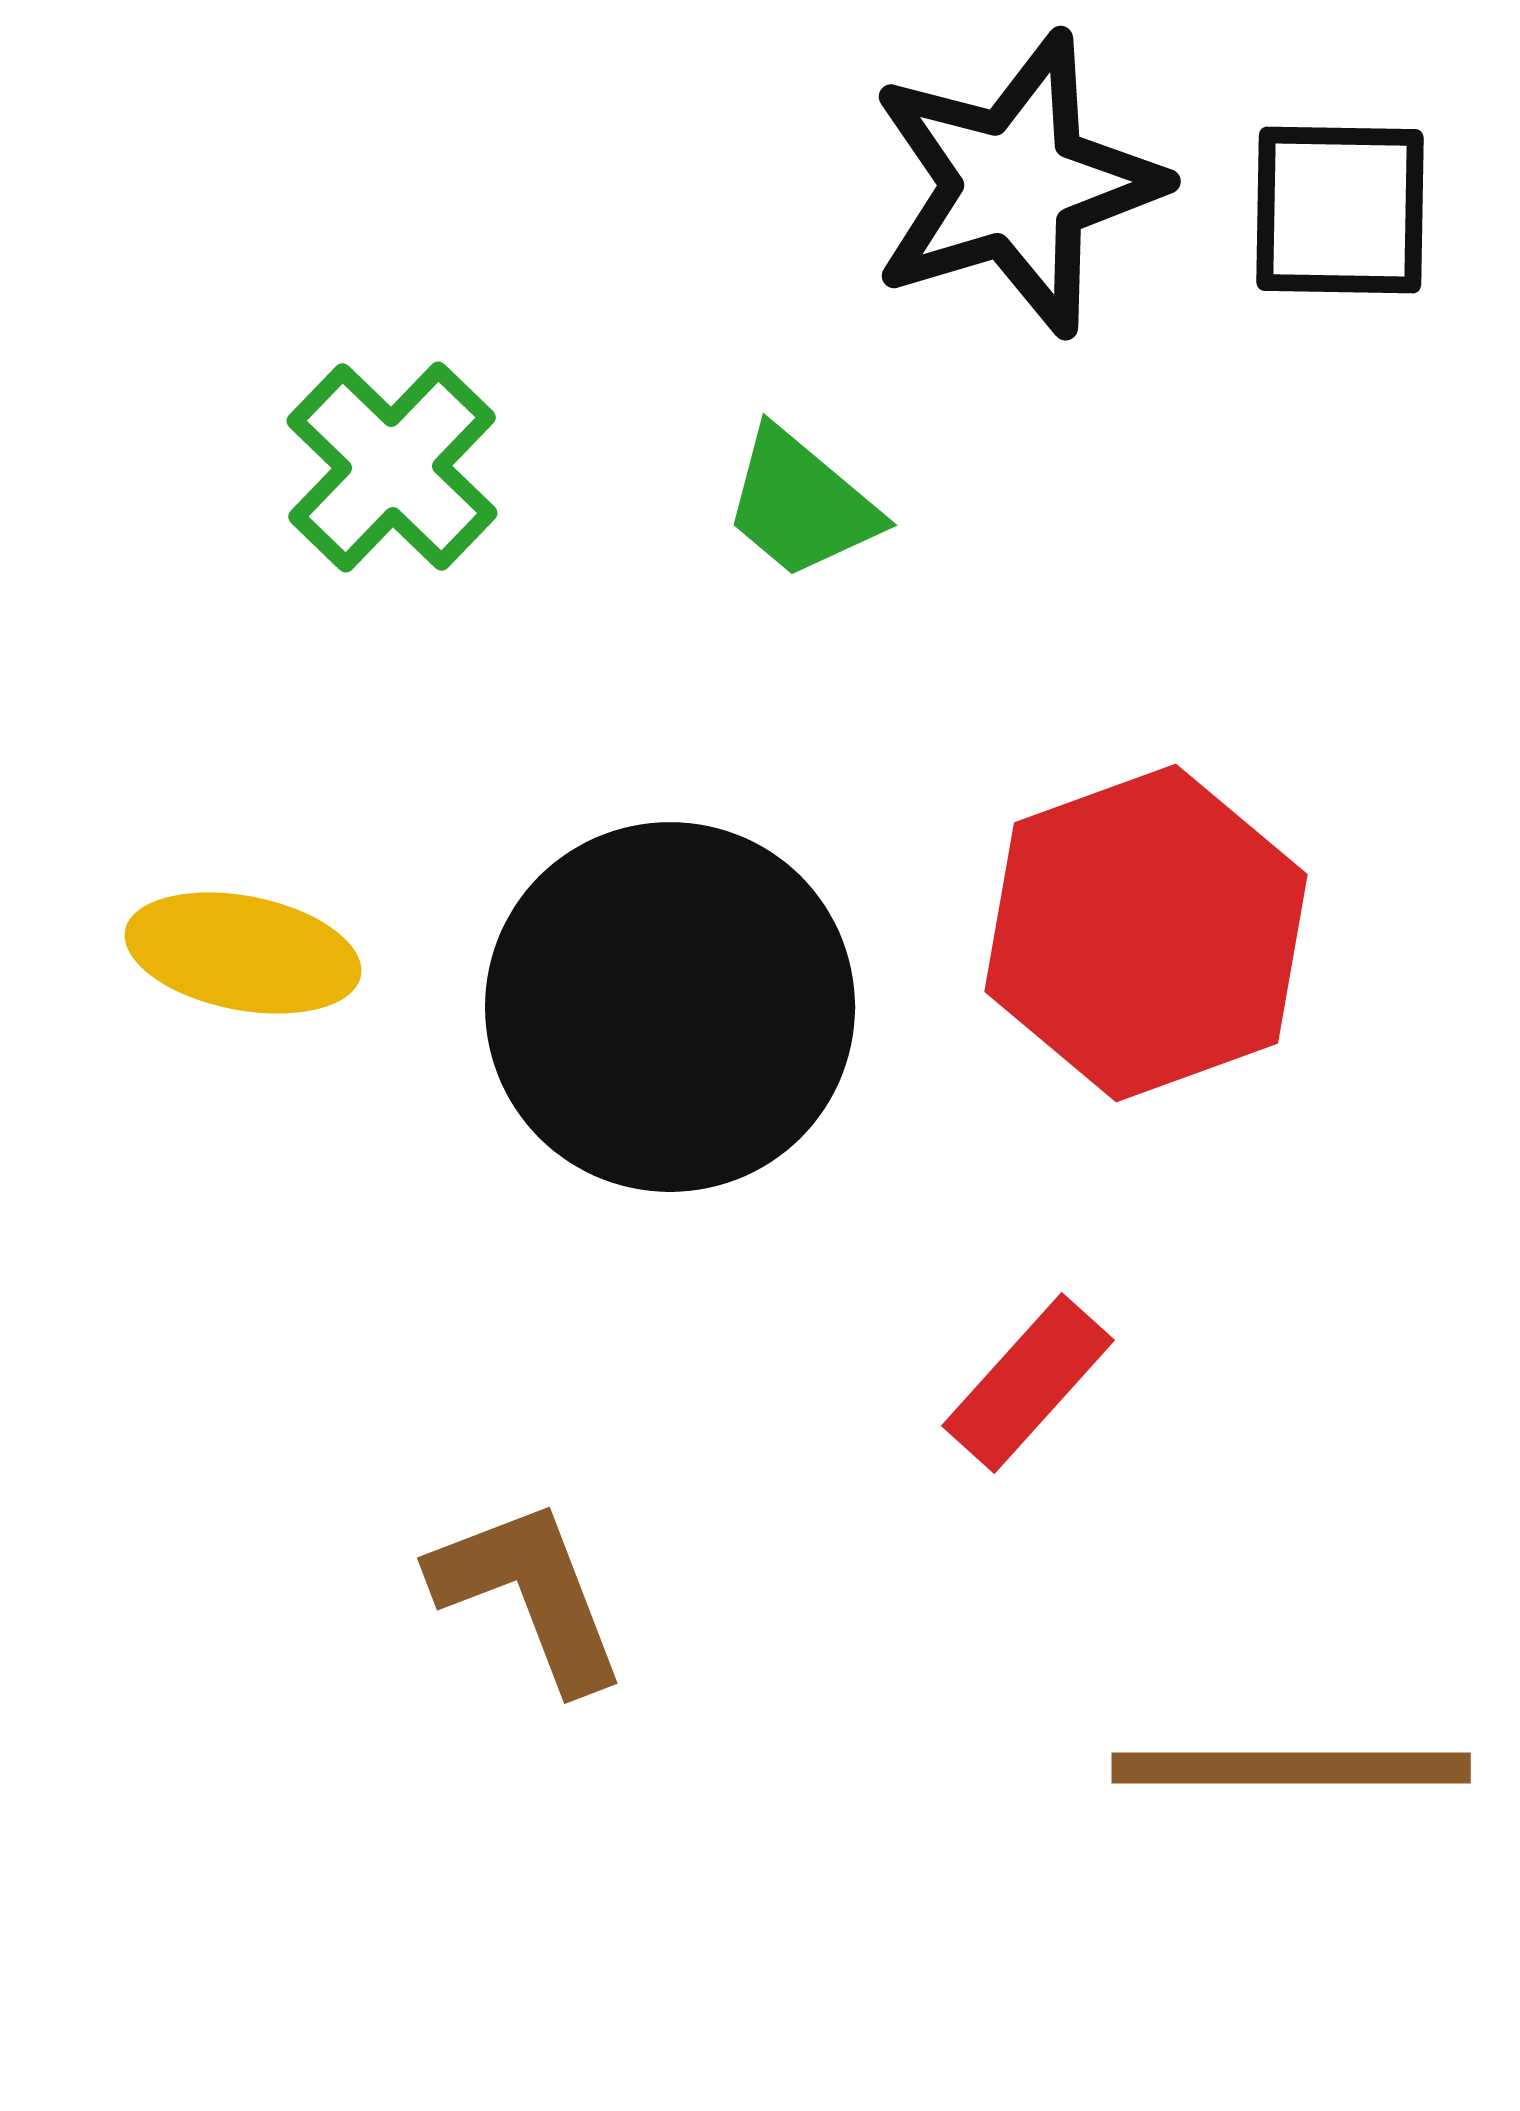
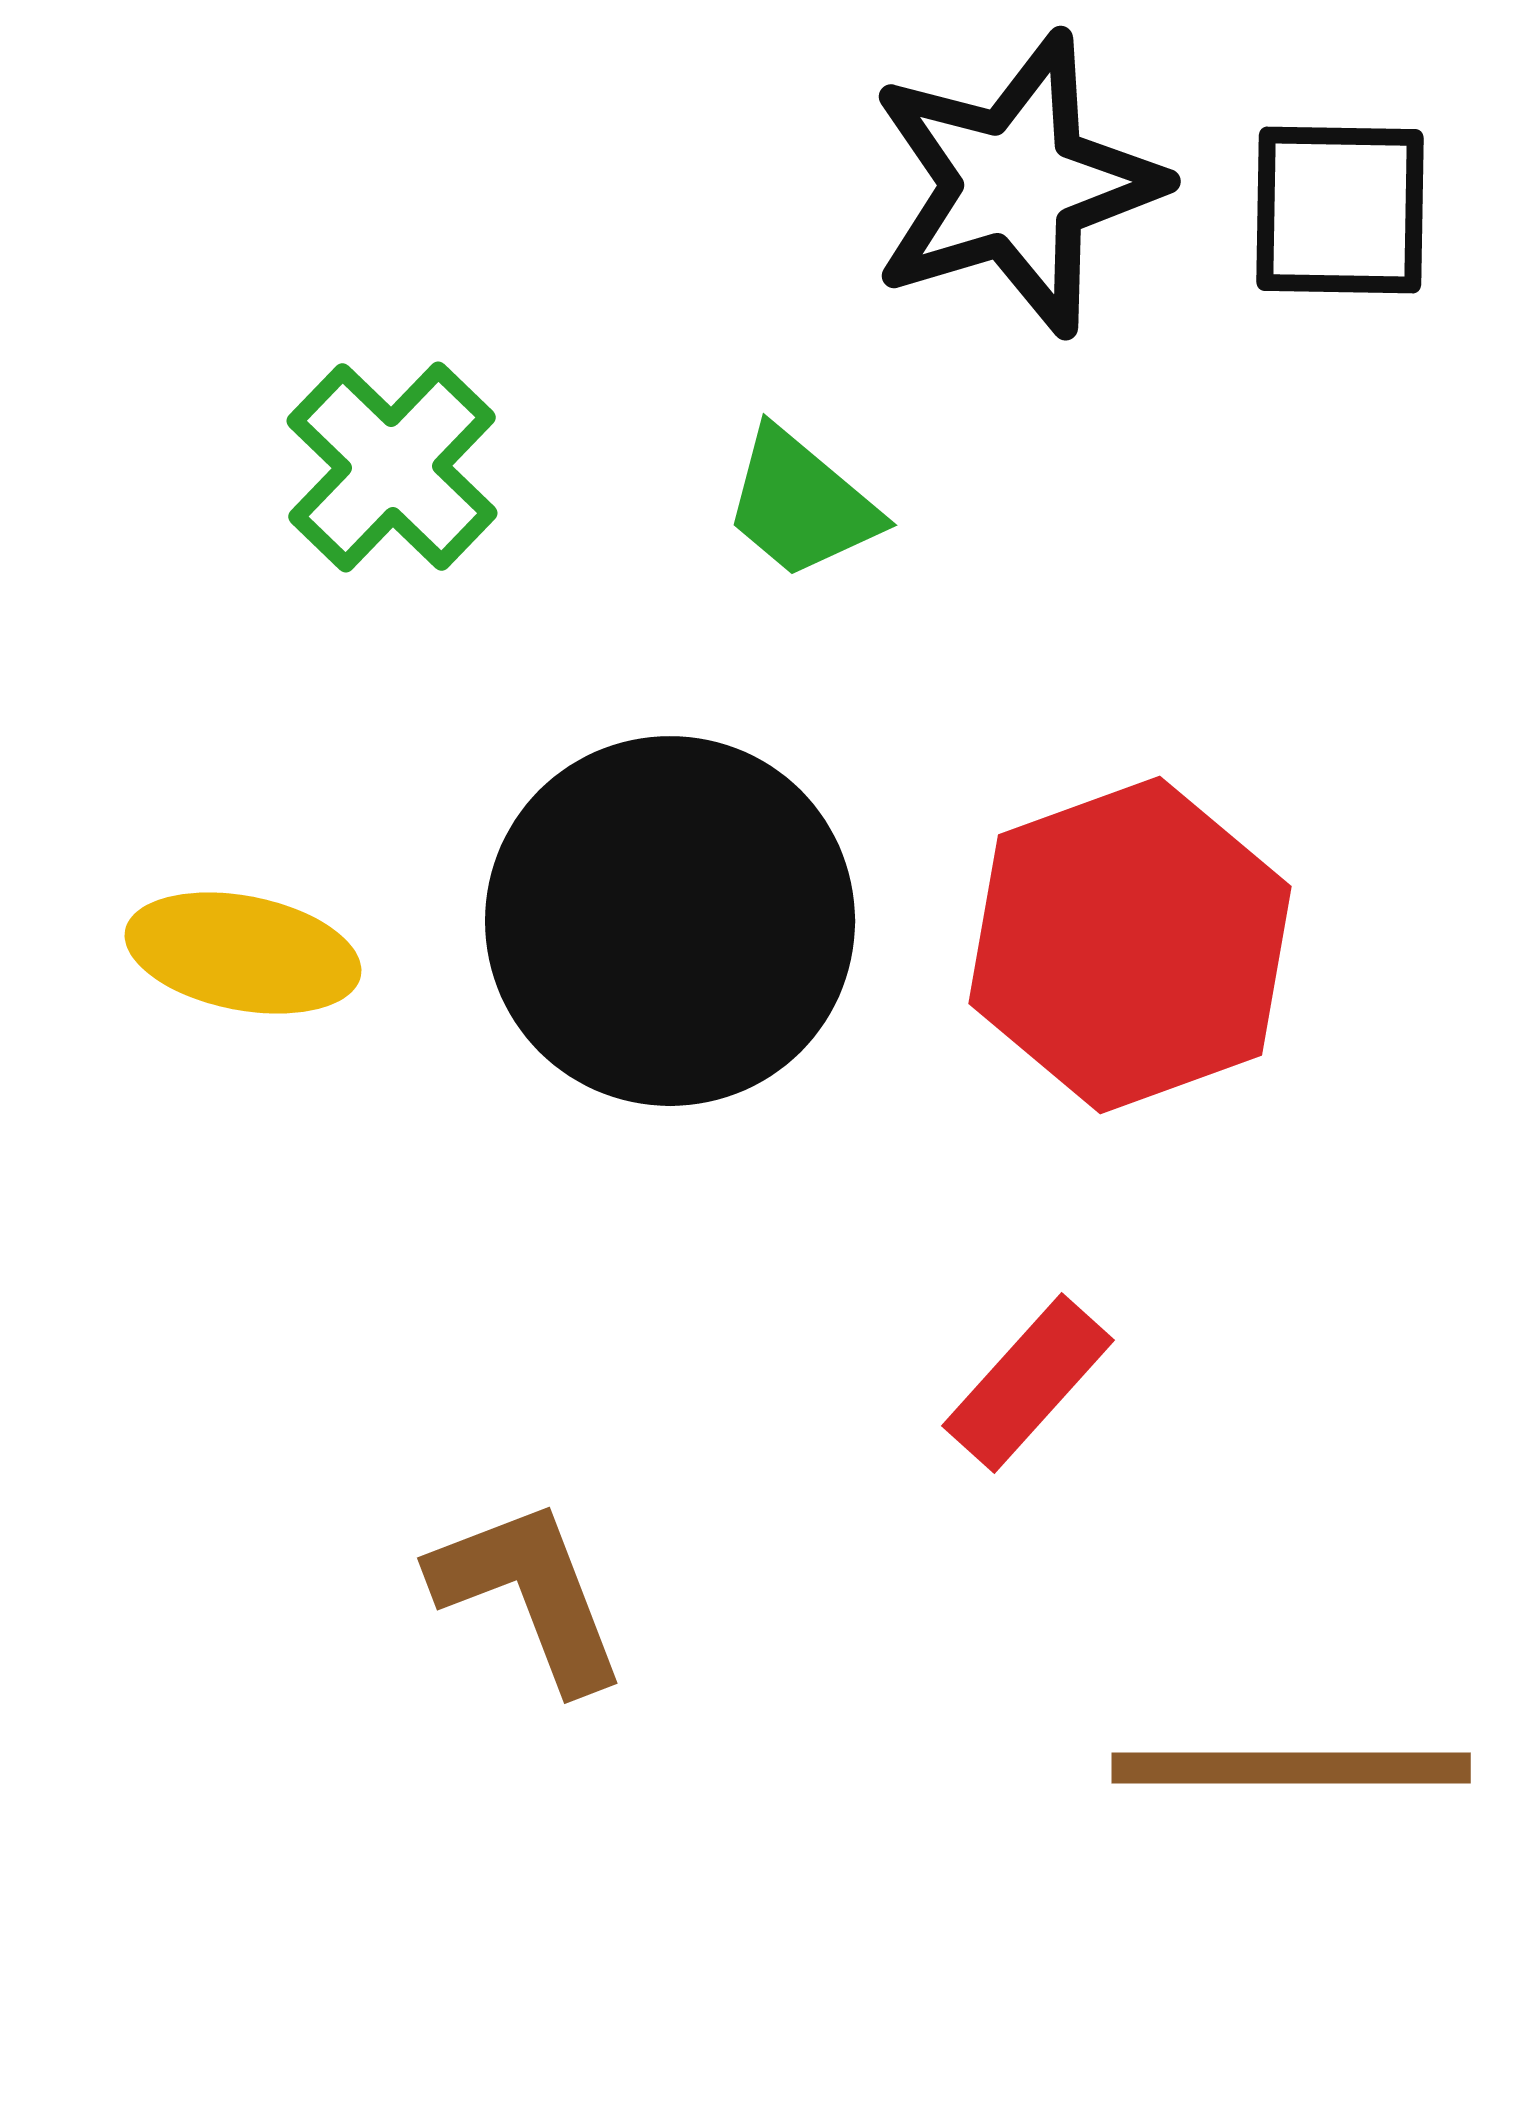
red hexagon: moved 16 px left, 12 px down
black circle: moved 86 px up
